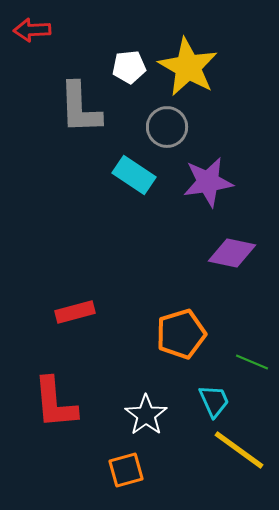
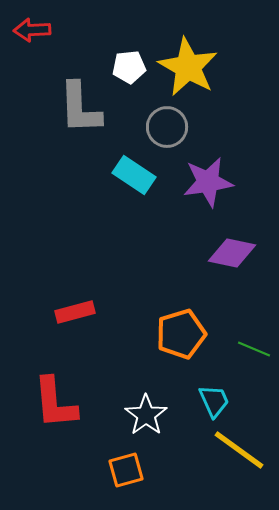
green line: moved 2 px right, 13 px up
